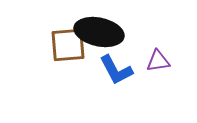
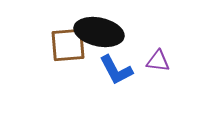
purple triangle: rotated 15 degrees clockwise
